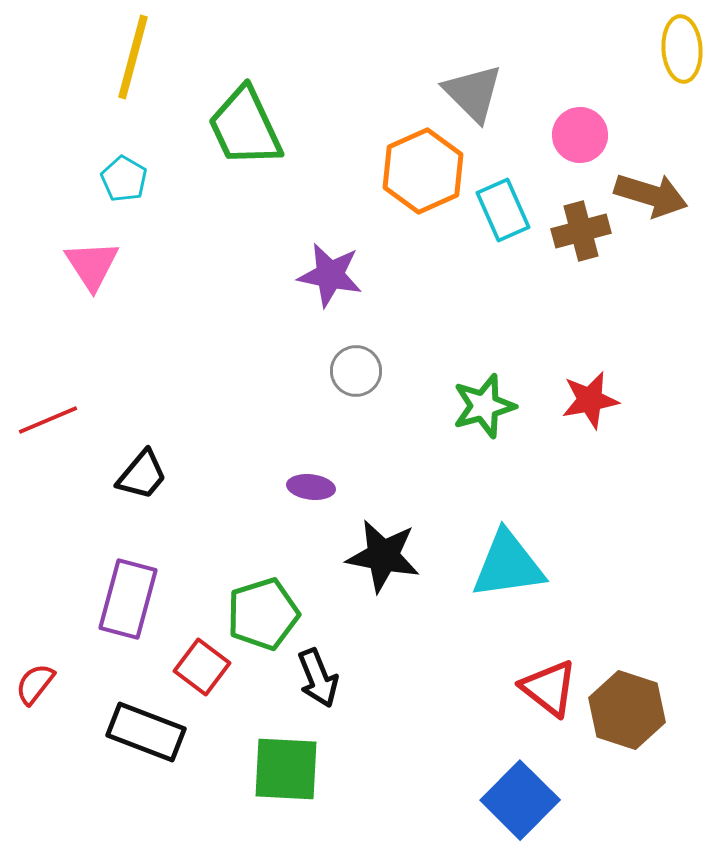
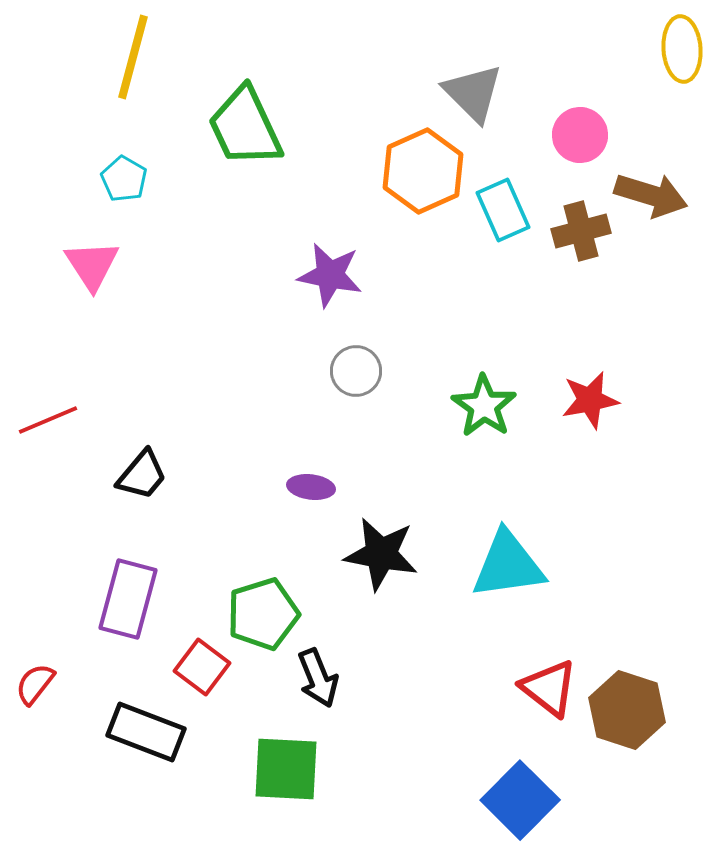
green star: rotated 22 degrees counterclockwise
black star: moved 2 px left, 2 px up
